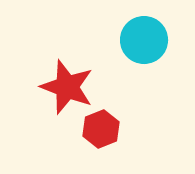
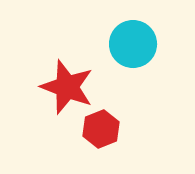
cyan circle: moved 11 px left, 4 px down
